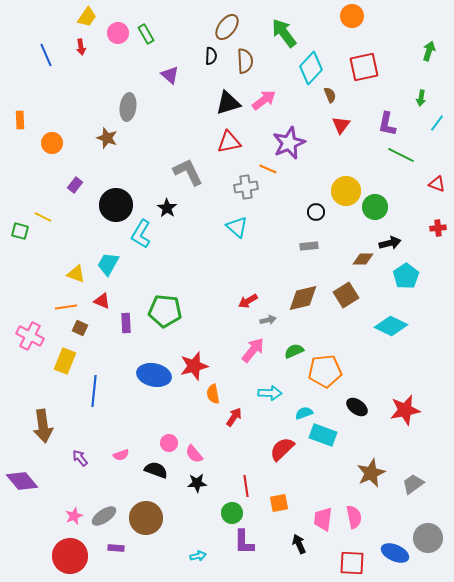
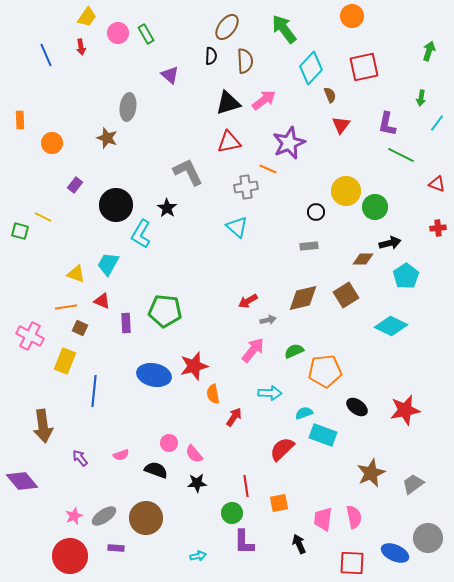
green arrow at (284, 33): moved 4 px up
